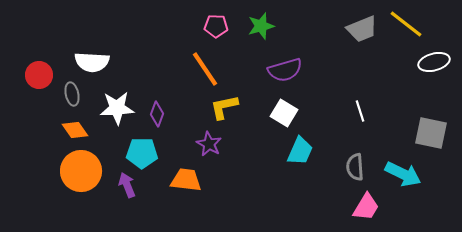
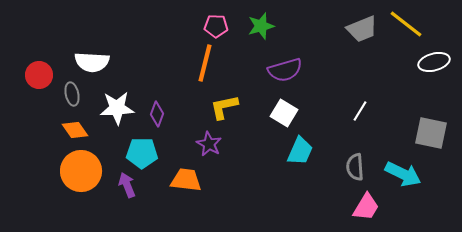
orange line: moved 6 px up; rotated 48 degrees clockwise
white line: rotated 50 degrees clockwise
